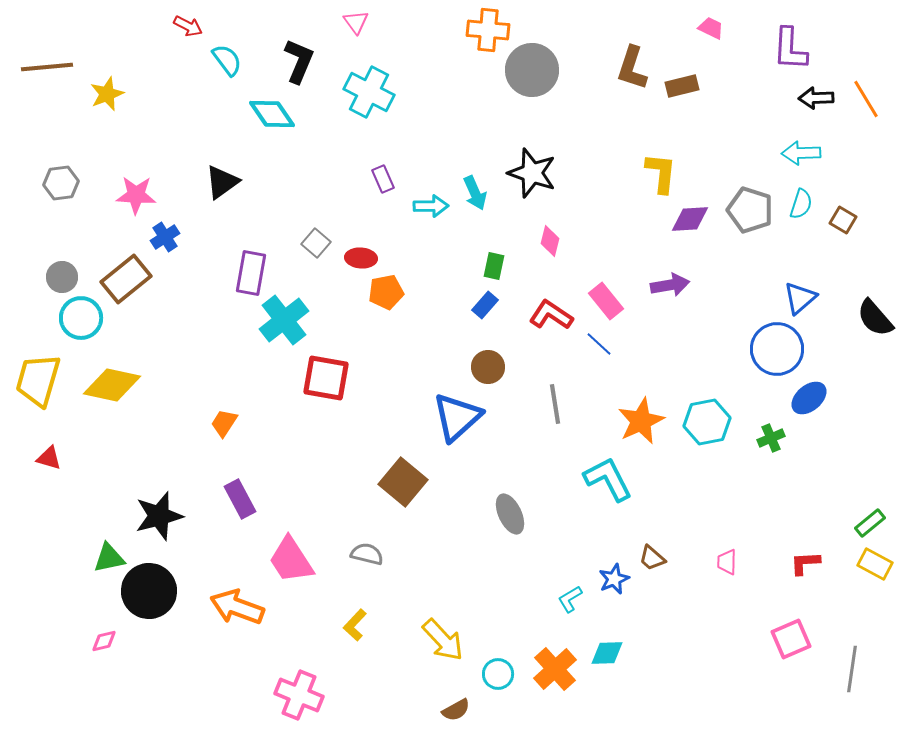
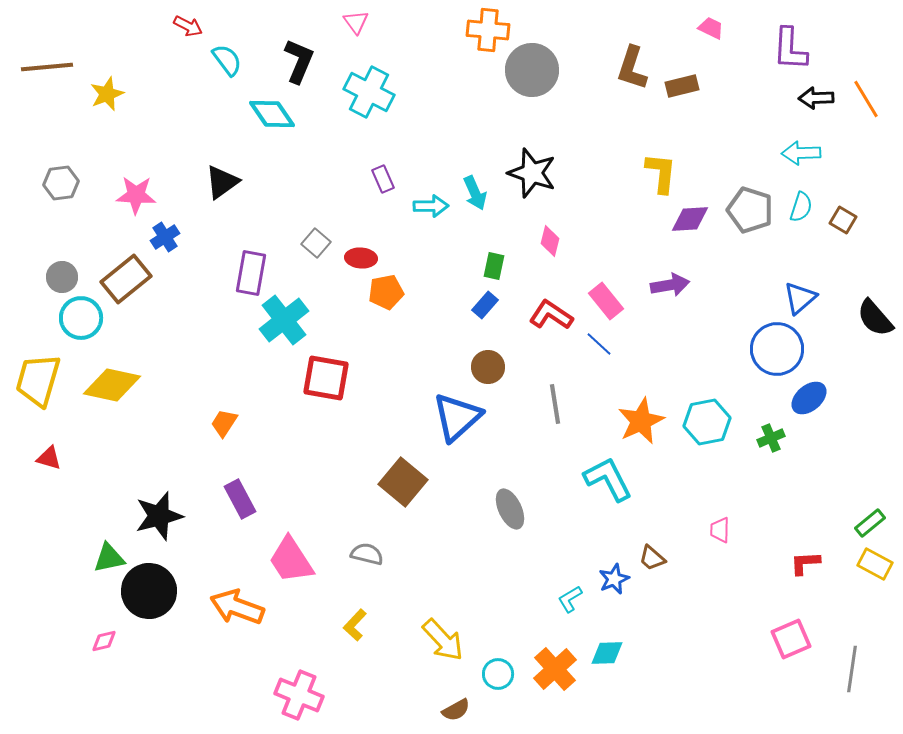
cyan semicircle at (801, 204): moved 3 px down
gray ellipse at (510, 514): moved 5 px up
pink trapezoid at (727, 562): moved 7 px left, 32 px up
